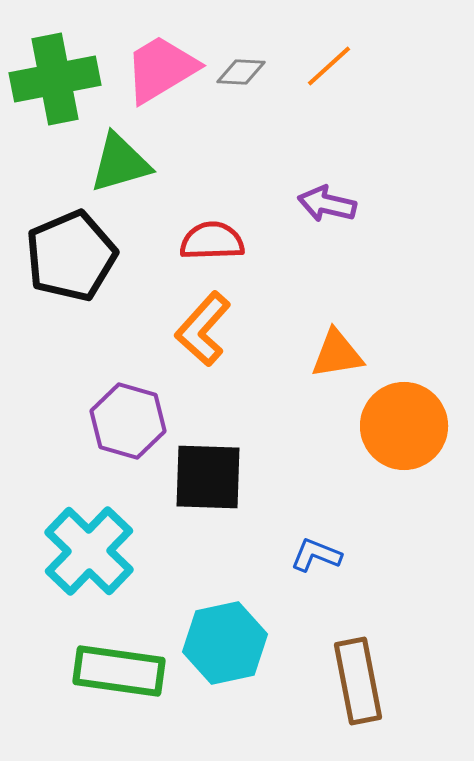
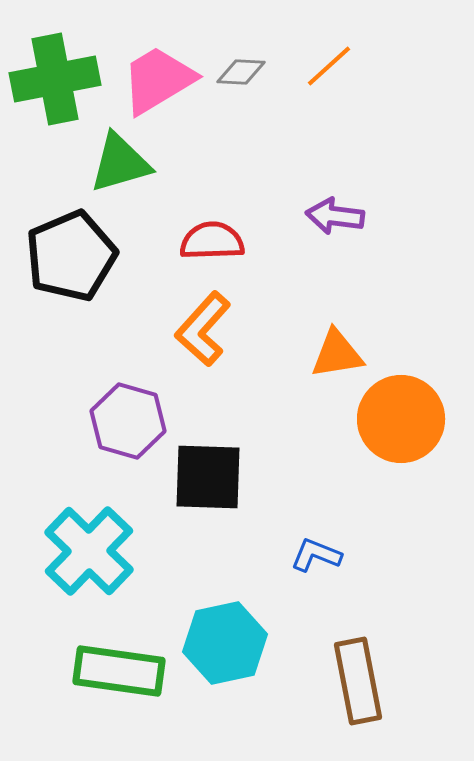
pink trapezoid: moved 3 px left, 11 px down
purple arrow: moved 8 px right, 12 px down; rotated 6 degrees counterclockwise
orange circle: moved 3 px left, 7 px up
